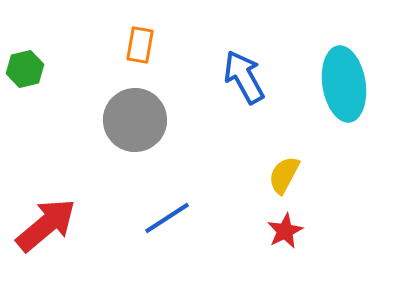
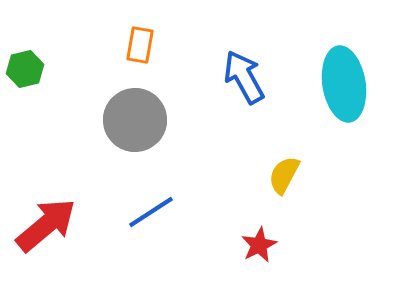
blue line: moved 16 px left, 6 px up
red star: moved 26 px left, 14 px down
